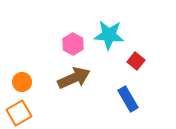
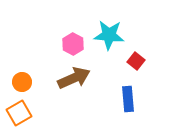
blue rectangle: rotated 25 degrees clockwise
